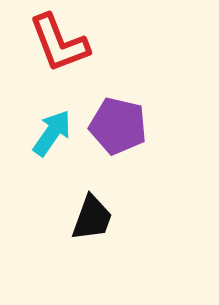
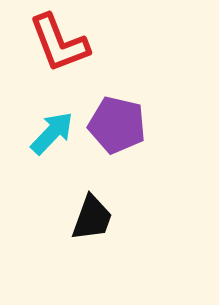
purple pentagon: moved 1 px left, 1 px up
cyan arrow: rotated 9 degrees clockwise
